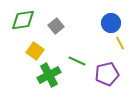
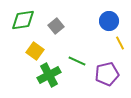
blue circle: moved 2 px left, 2 px up
